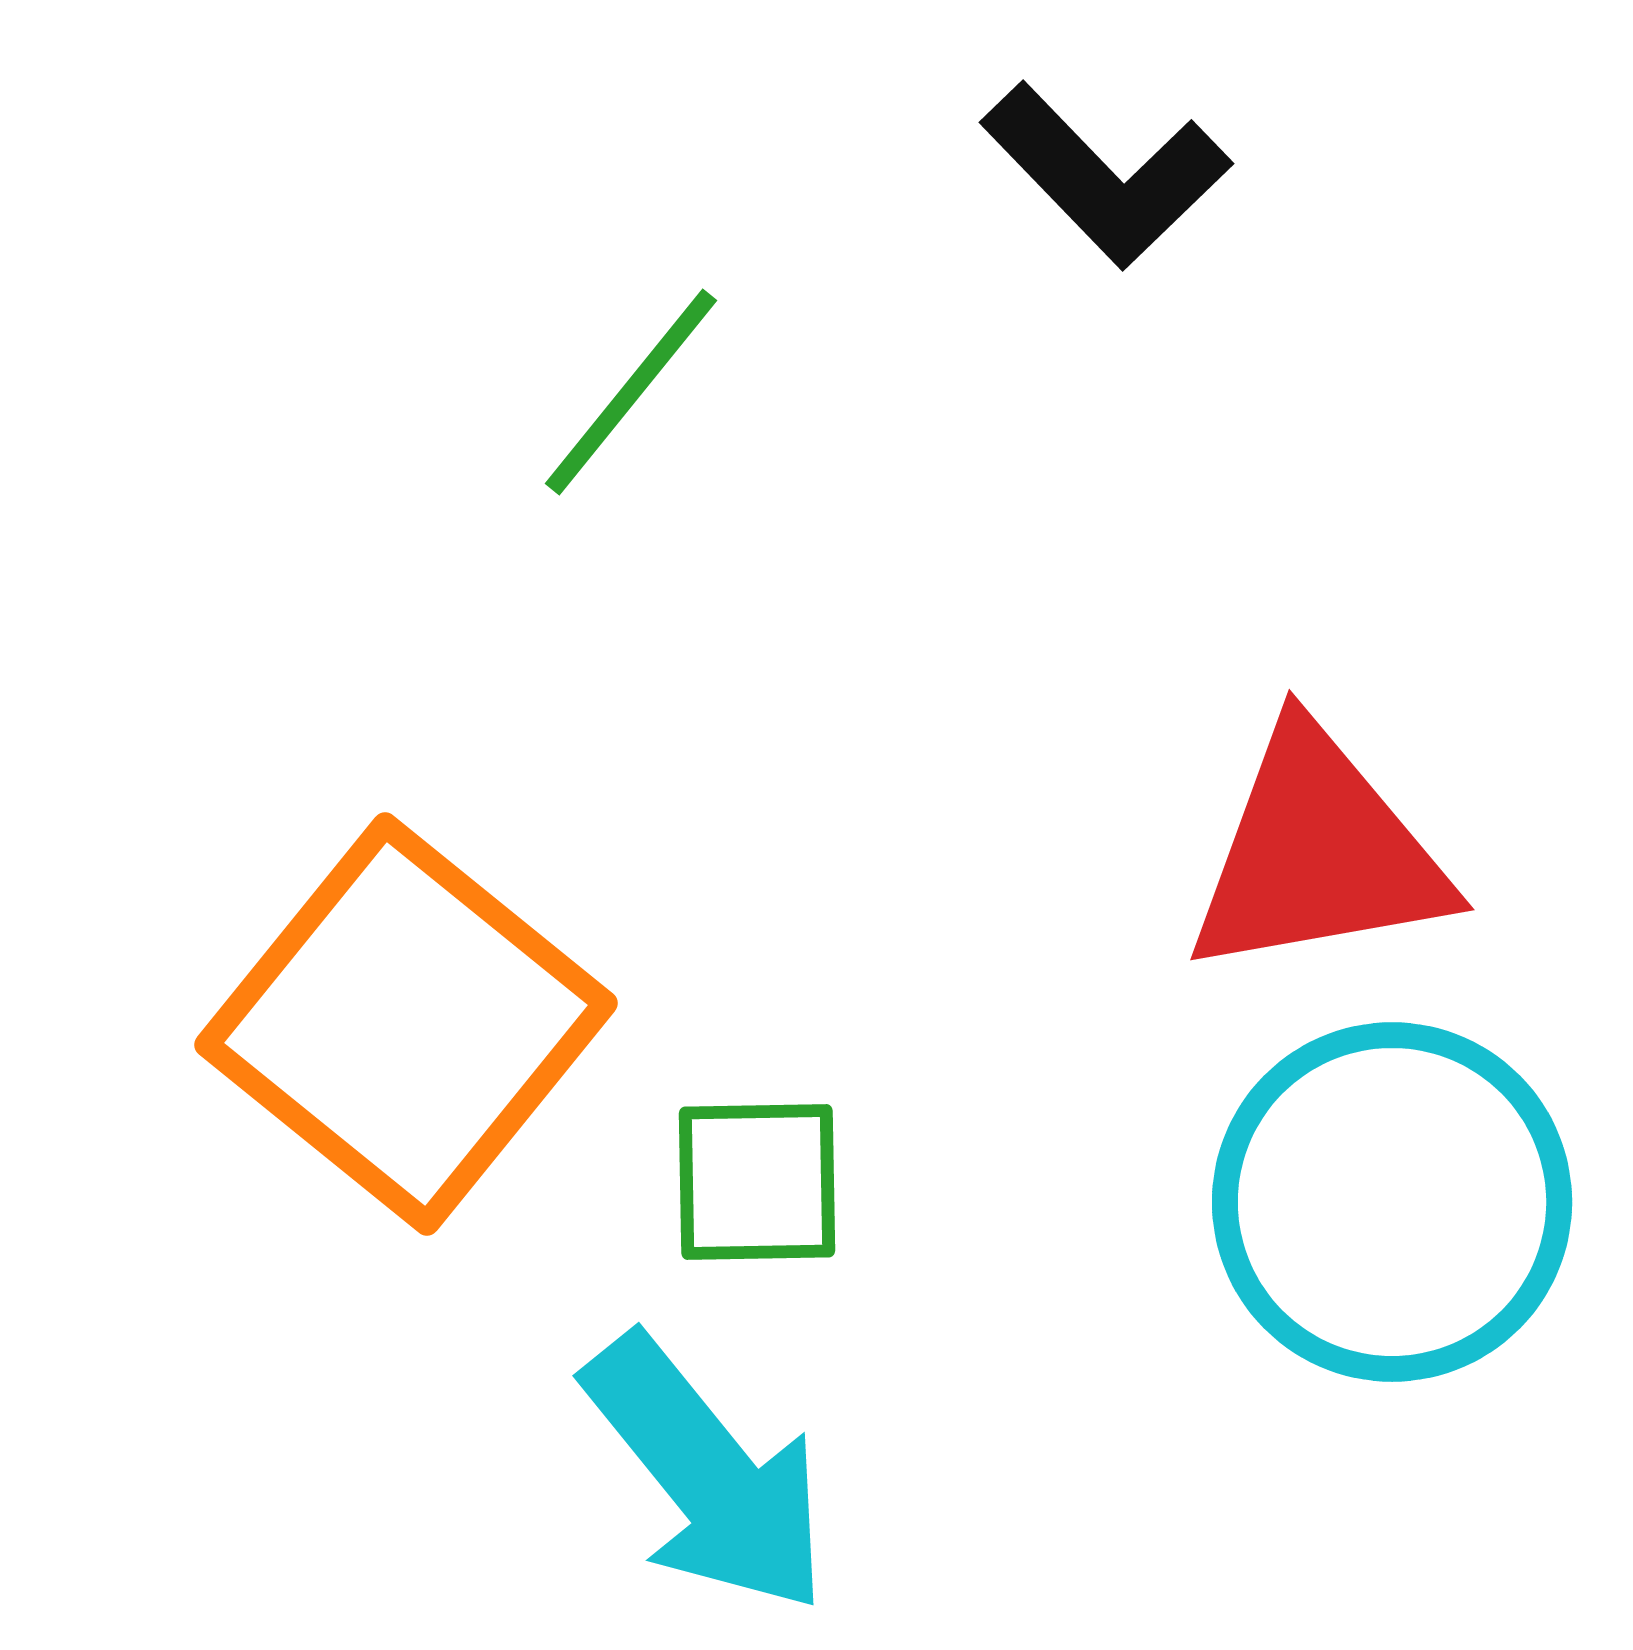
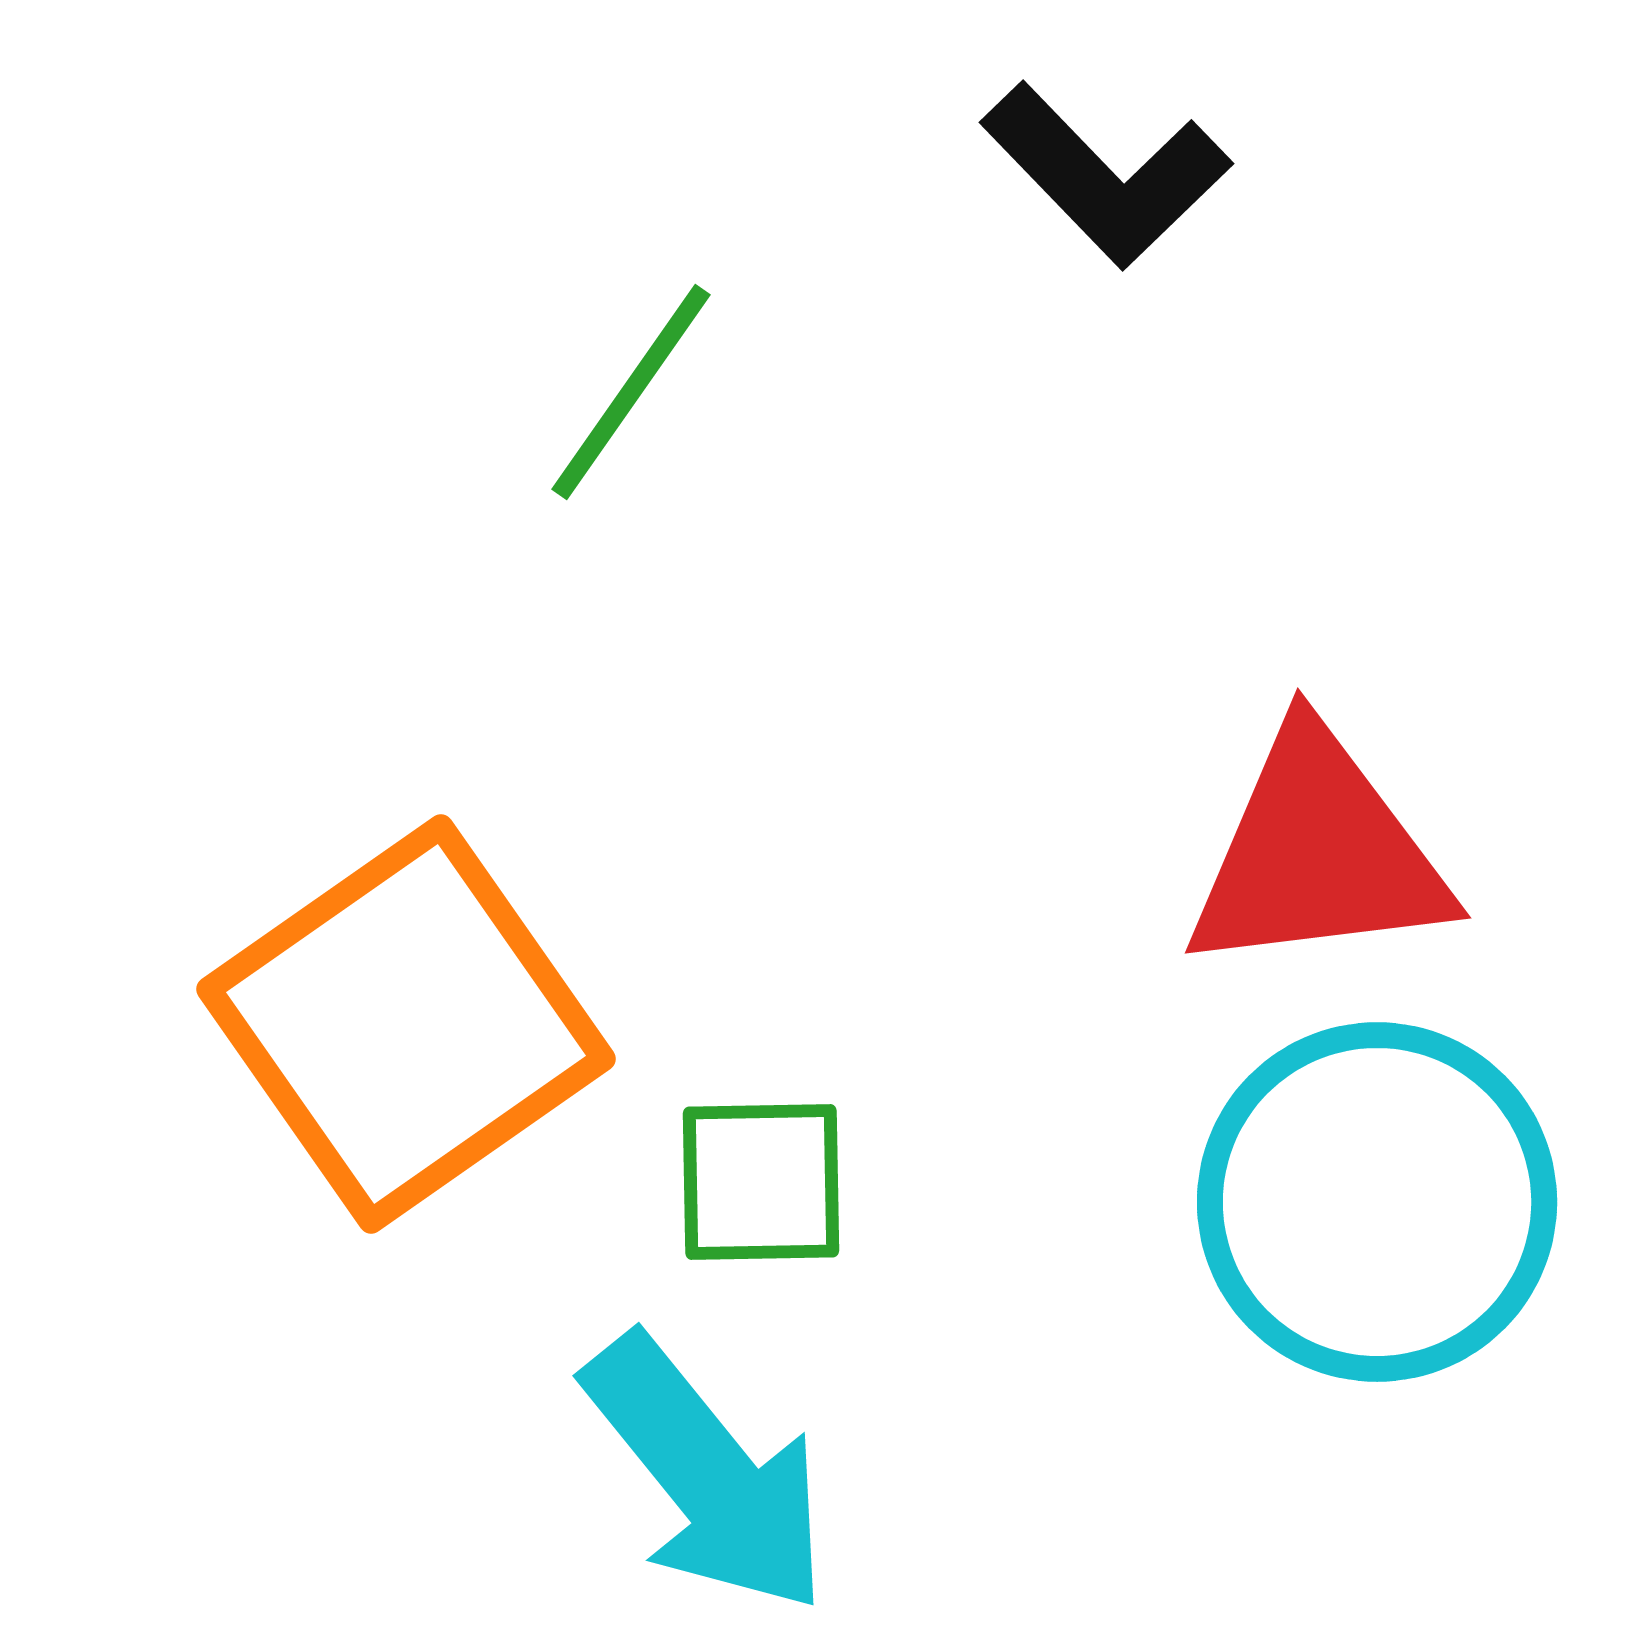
green line: rotated 4 degrees counterclockwise
red triangle: rotated 3 degrees clockwise
orange square: rotated 16 degrees clockwise
green square: moved 4 px right
cyan circle: moved 15 px left
